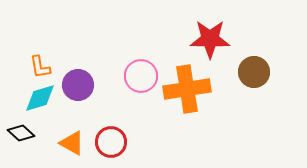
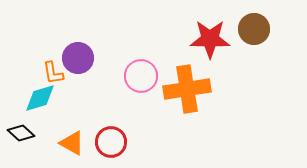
orange L-shape: moved 13 px right, 6 px down
brown circle: moved 43 px up
purple circle: moved 27 px up
